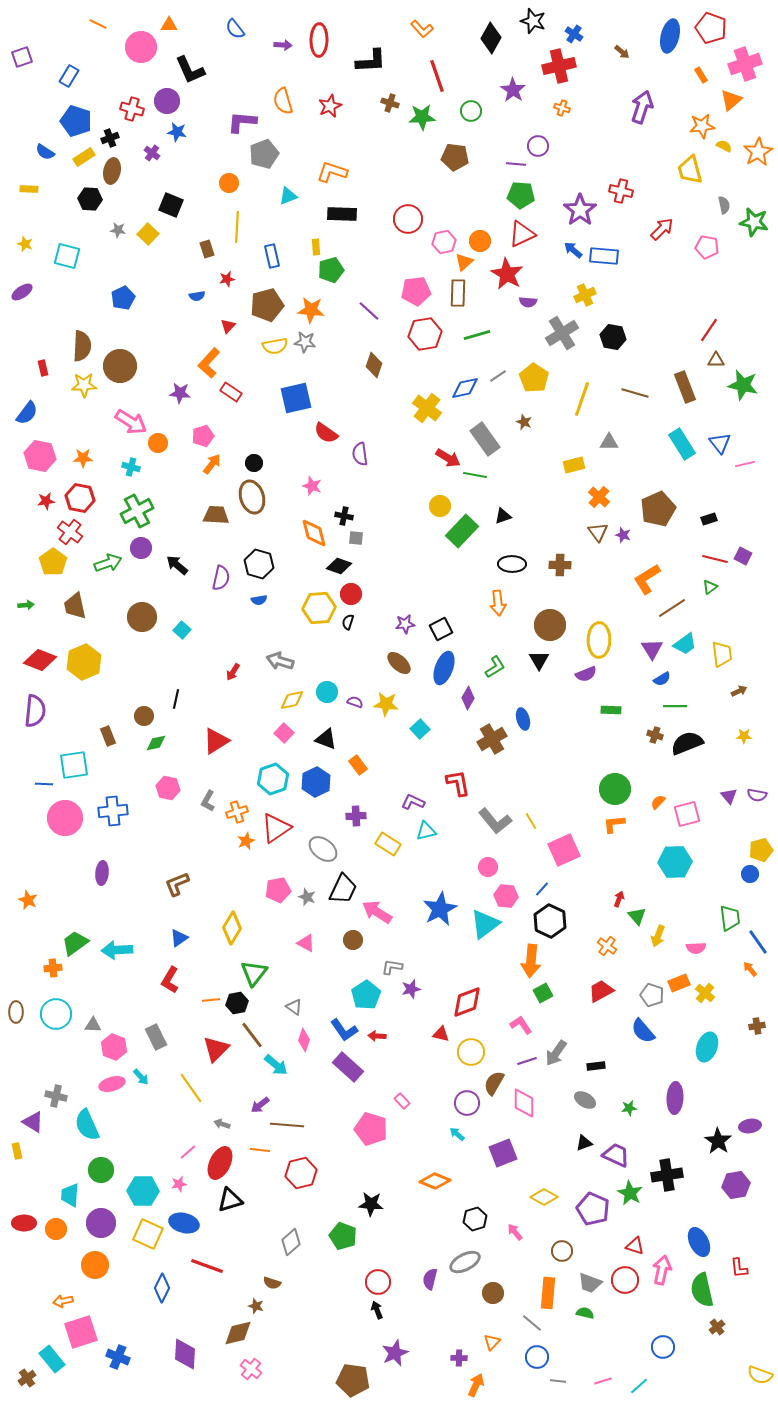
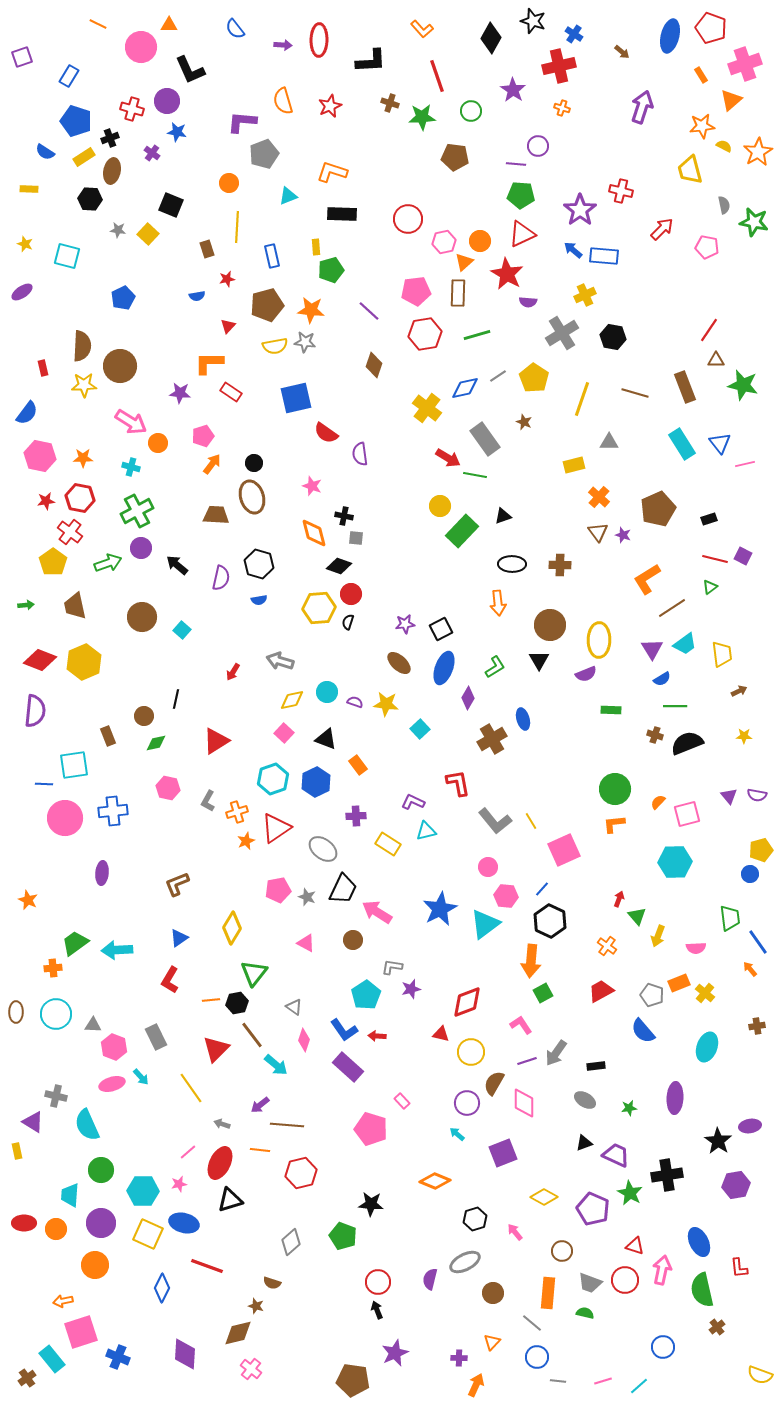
orange L-shape at (209, 363): rotated 48 degrees clockwise
